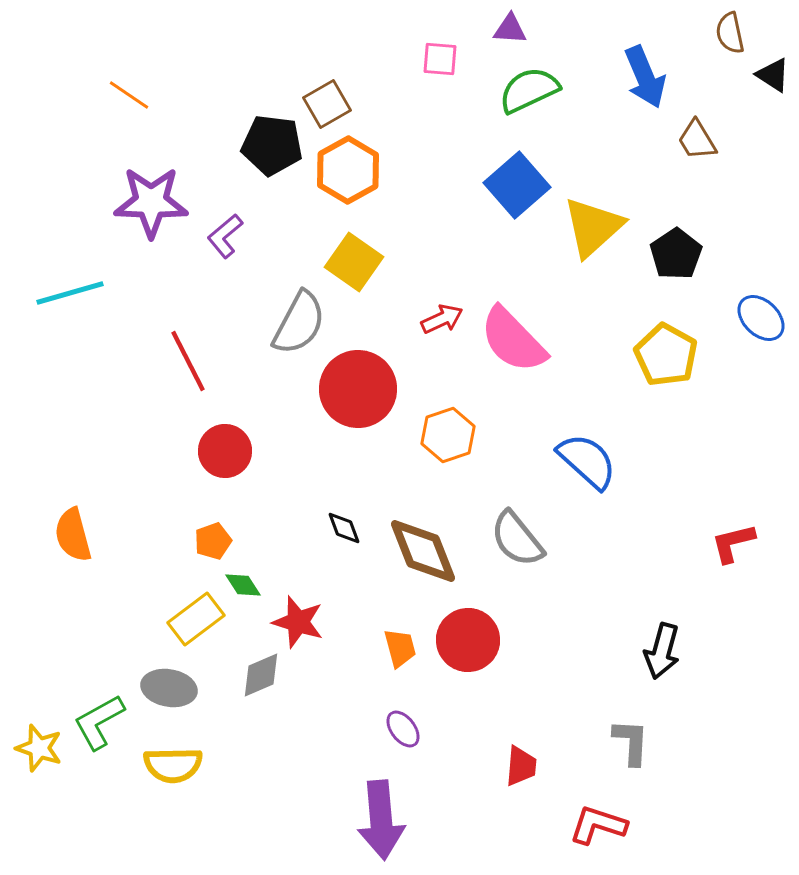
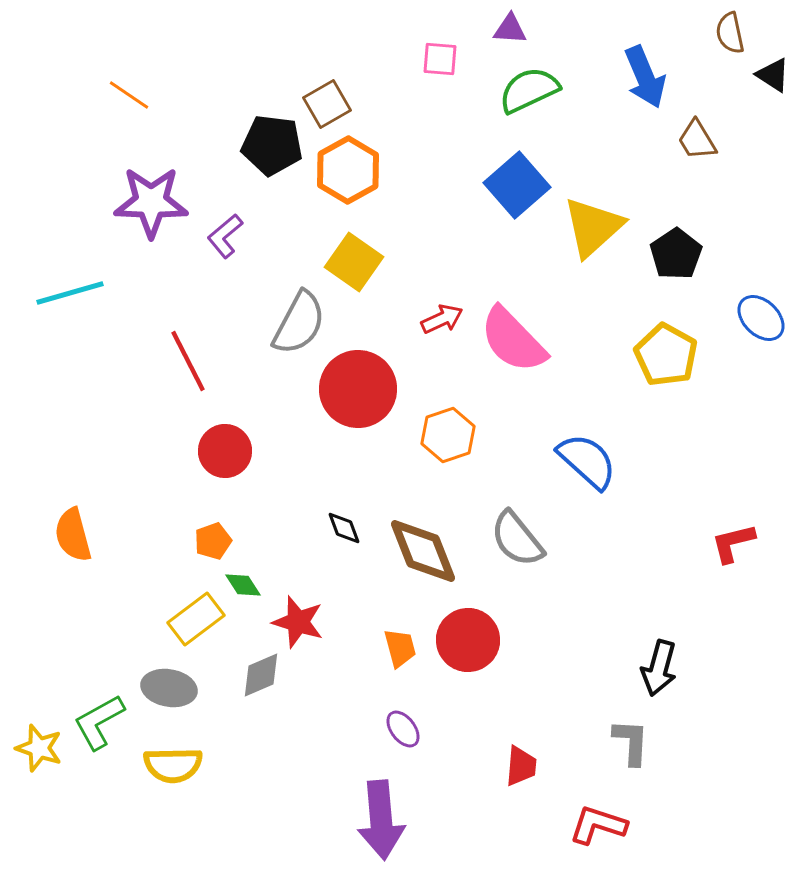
black arrow at (662, 651): moved 3 px left, 17 px down
